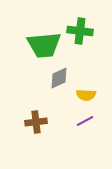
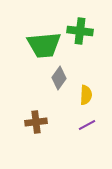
gray diamond: rotated 30 degrees counterclockwise
yellow semicircle: rotated 90 degrees counterclockwise
purple line: moved 2 px right, 4 px down
